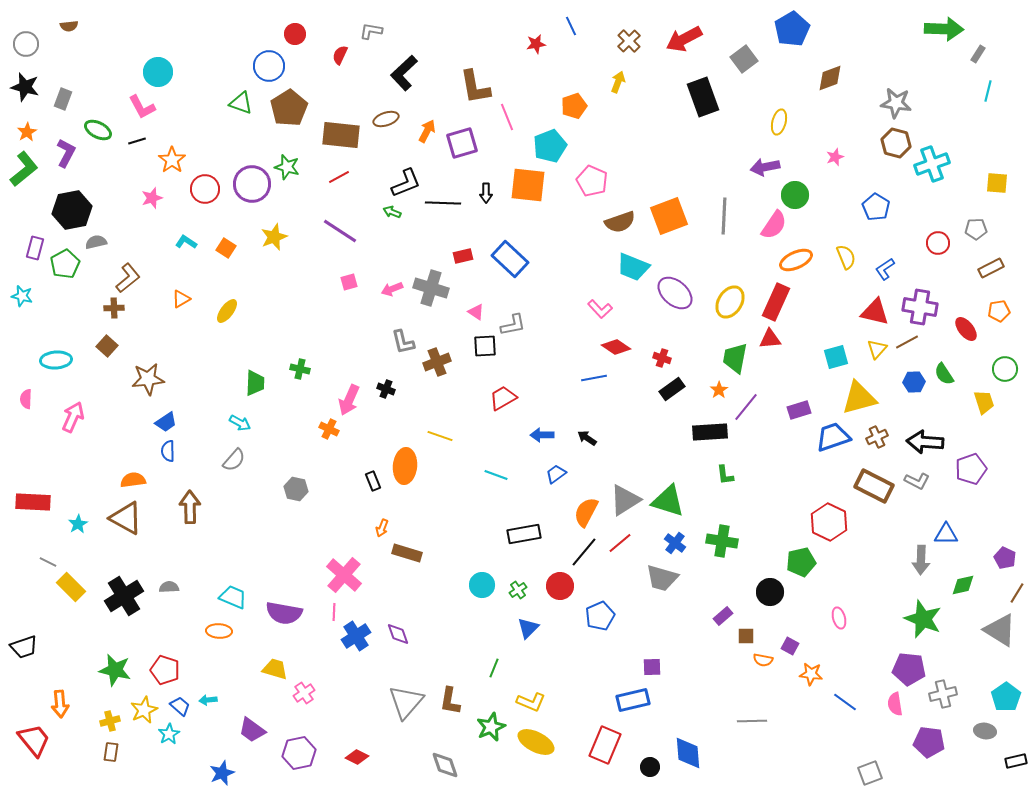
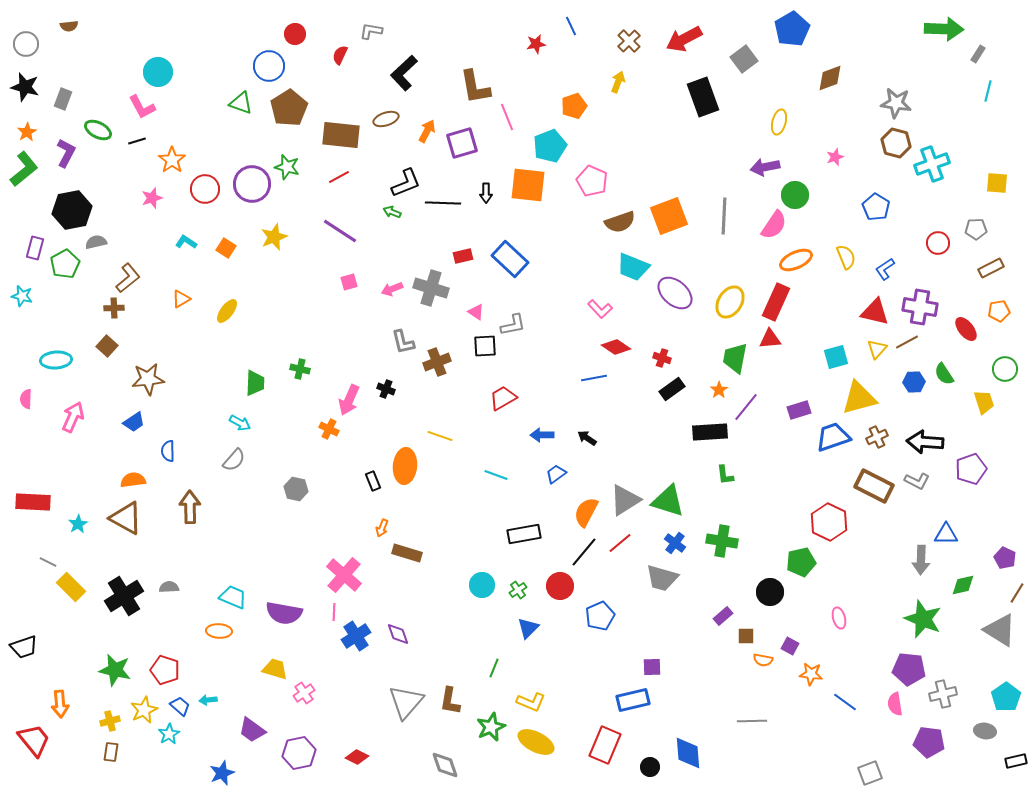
blue trapezoid at (166, 422): moved 32 px left
